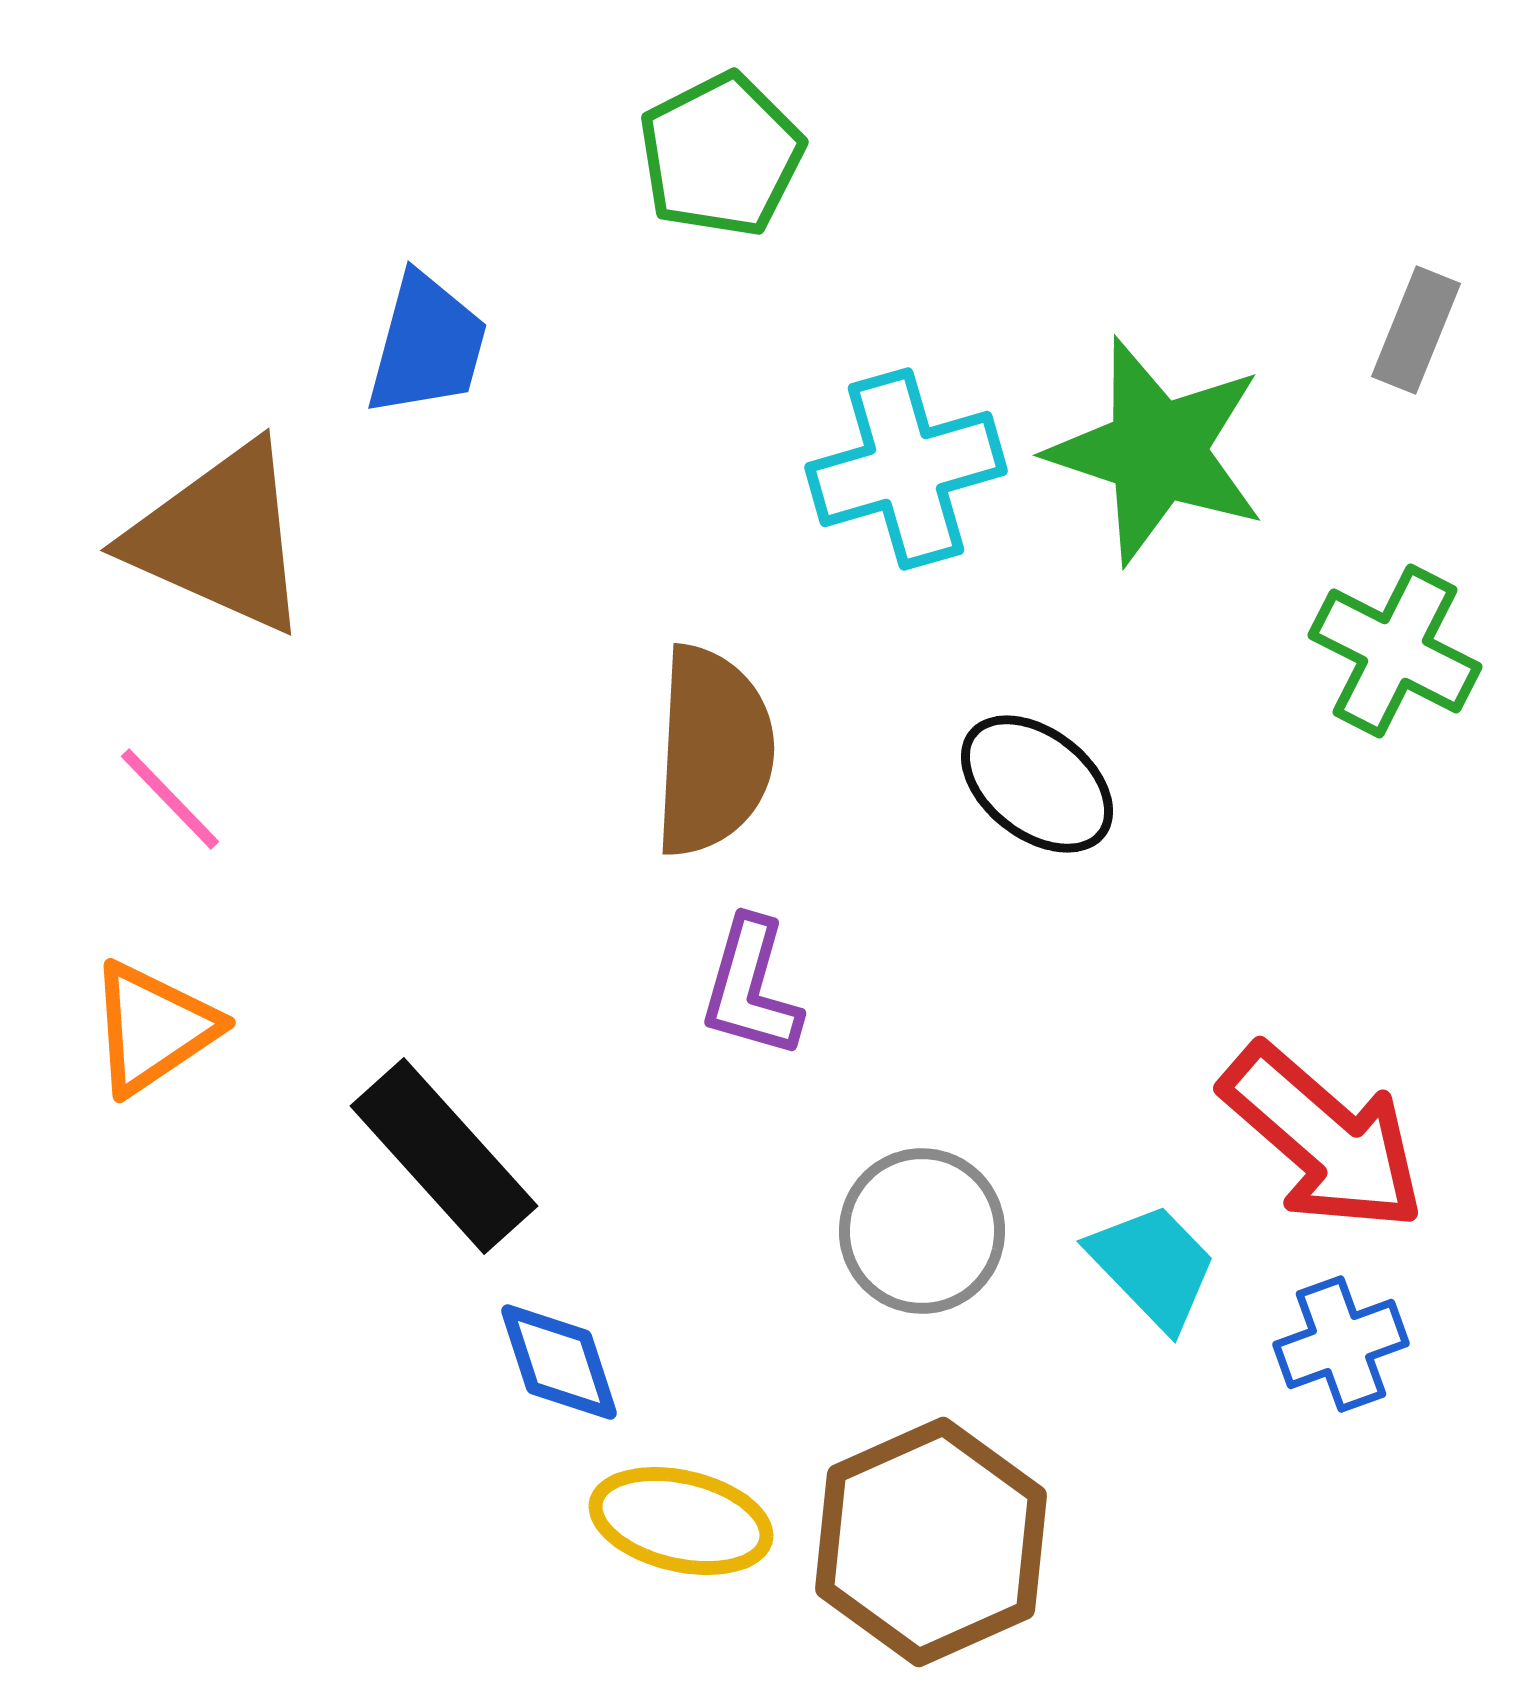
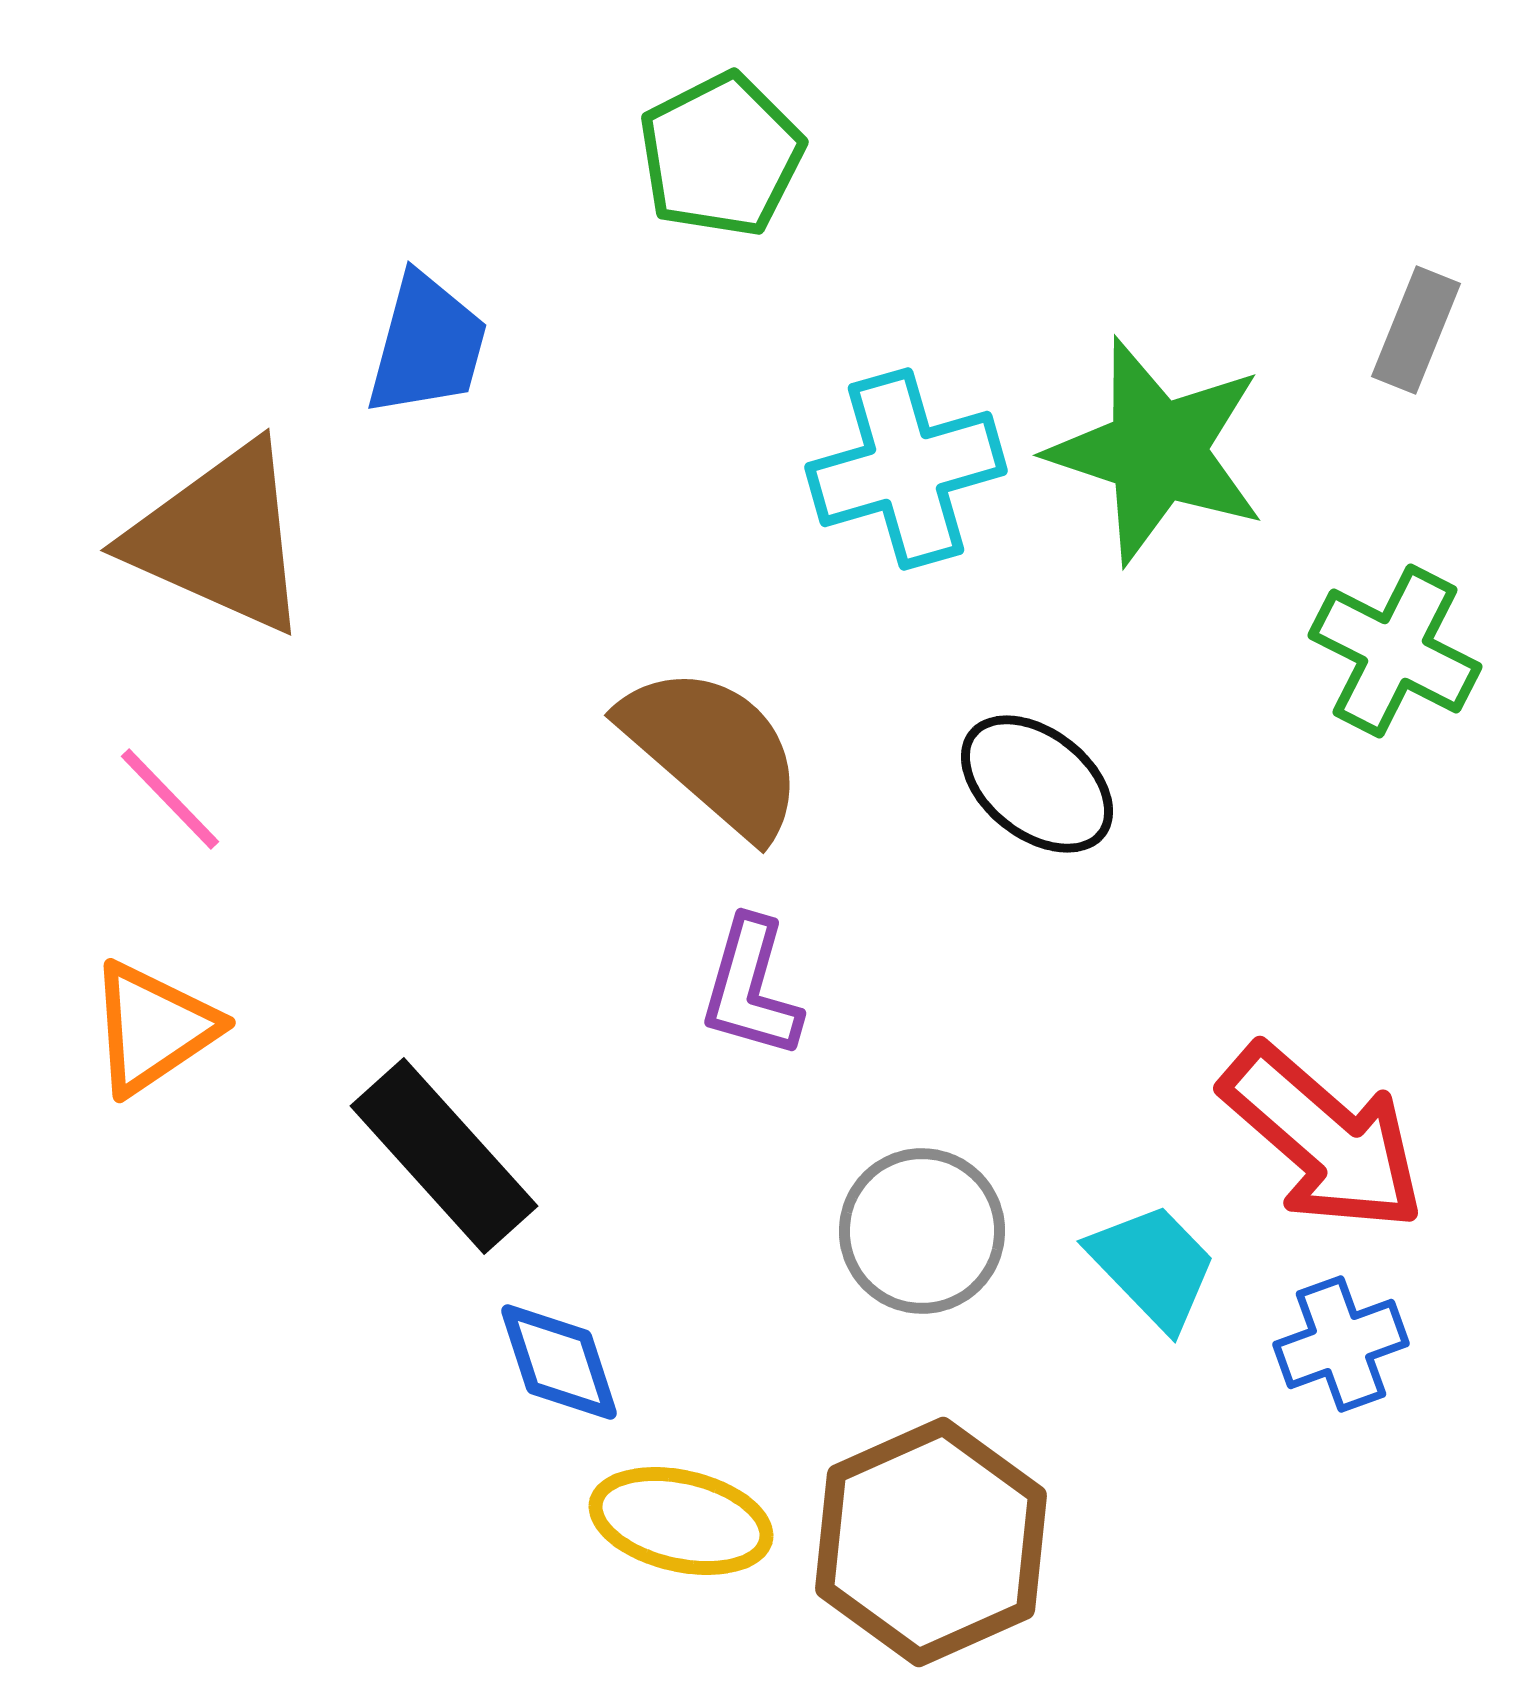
brown semicircle: rotated 52 degrees counterclockwise
